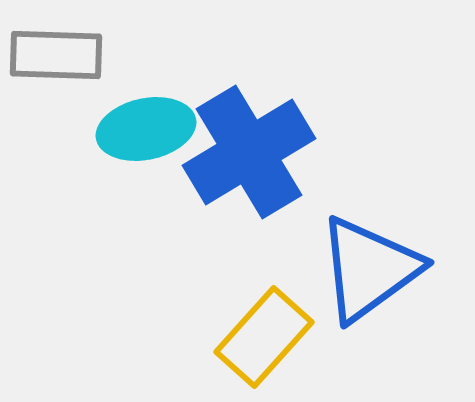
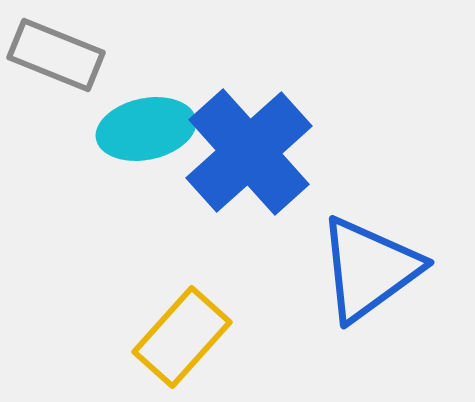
gray rectangle: rotated 20 degrees clockwise
blue cross: rotated 11 degrees counterclockwise
yellow rectangle: moved 82 px left
